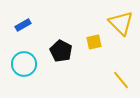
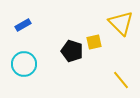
black pentagon: moved 11 px right; rotated 10 degrees counterclockwise
